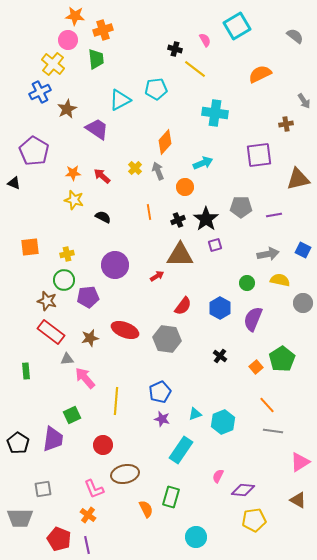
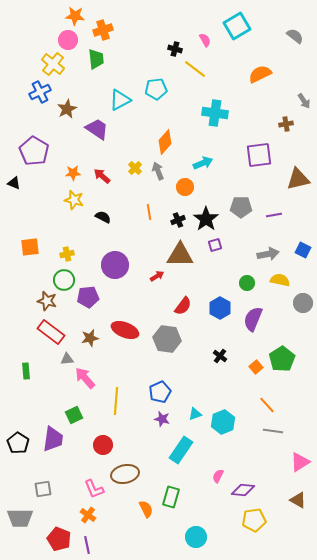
green square at (72, 415): moved 2 px right
